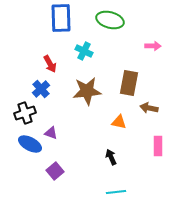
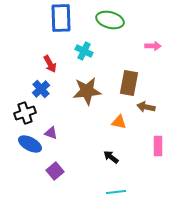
brown arrow: moved 3 px left, 1 px up
black arrow: rotated 28 degrees counterclockwise
